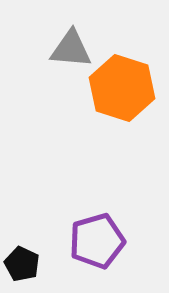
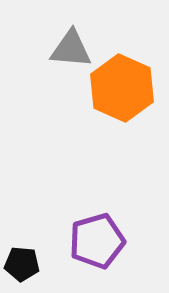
orange hexagon: rotated 6 degrees clockwise
black pentagon: rotated 20 degrees counterclockwise
